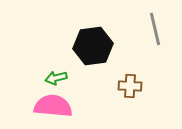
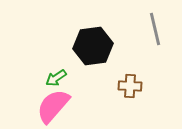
green arrow: rotated 20 degrees counterclockwise
pink semicircle: rotated 54 degrees counterclockwise
